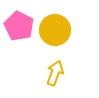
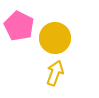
yellow circle: moved 8 px down
